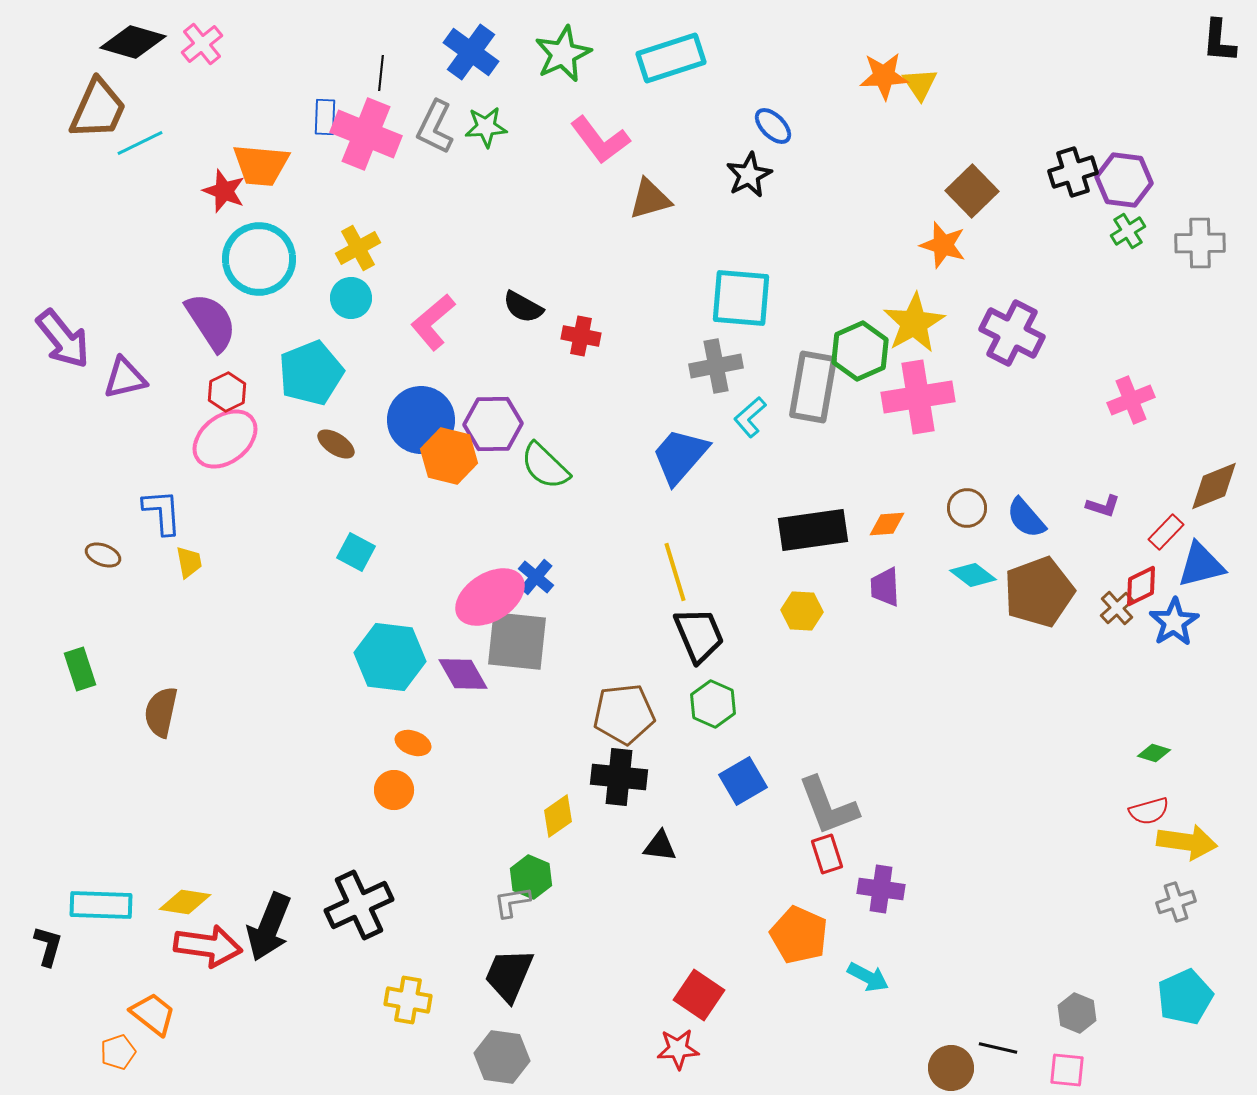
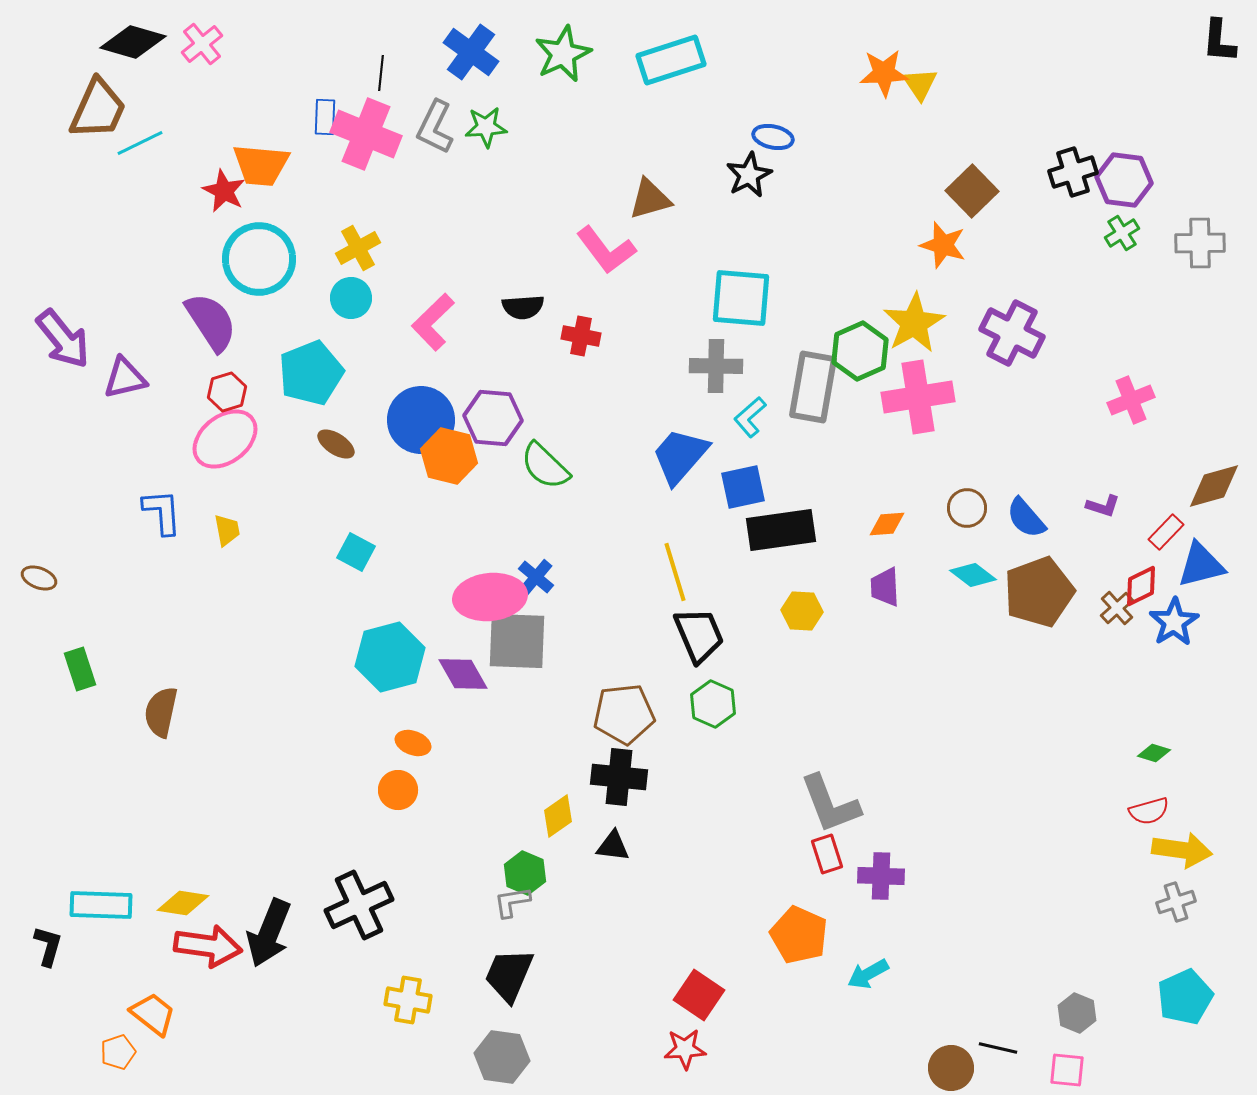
cyan rectangle at (671, 58): moved 2 px down
orange star at (884, 76): moved 3 px up
blue ellipse at (773, 126): moved 11 px down; rotated 33 degrees counterclockwise
pink L-shape at (600, 140): moved 6 px right, 110 px down
red star at (224, 191): rotated 6 degrees clockwise
green cross at (1128, 231): moved 6 px left, 2 px down
black semicircle at (523, 307): rotated 33 degrees counterclockwise
pink L-shape at (433, 322): rotated 4 degrees counterclockwise
gray cross at (716, 366): rotated 12 degrees clockwise
red hexagon at (227, 392): rotated 9 degrees clockwise
purple hexagon at (493, 424): moved 6 px up; rotated 6 degrees clockwise
brown diamond at (1214, 486): rotated 6 degrees clockwise
black rectangle at (813, 530): moved 32 px left
brown ellipse at (103, 555): moved 64 px left, 23 px down
yellow trapezoid at (189, 562): moved 38 px right, 32 px up
pink ellipse at (490, 597): rotated 26 degrees clockwise
gray square at (517, 641): rotated 4 degrees counterclockwise
cyan hexagon at (390, 657): rotated 22 degrees counterclockwise
blue square at (743, 781): moved 294 px up; rotated 18 degrees clockwise
orange circle at (394, 790): moved 4 px right
gray L-shape at (828, 806): moved 2 px right, 2 px up
yellow arrow at (1187, 842): moved 5 px left, 8 px down
black triangle at (660, 846): moved 47 px left
green hexagon at (531, 877): moved 6 px left, 4 px up
purple cross at (881, 889): moved 13 px up; rotated 6 degrees counterclockwise
yellow diamond at (185, 902): moved 2 px left, 1 px down
black arrow at (269, 927): moved 6 px down
cyan arrow at (868, 977): moved 3 px up; rotated 123 degrees clockwise
red star at (678, 1049): moved 7 px right
